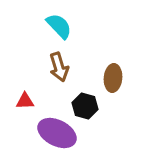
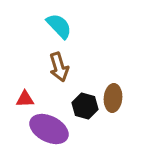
brown ellipse: moved 20 px down
red triangle: moved 2 px up
purple ellipse: moved 8 px left, 4 px up
